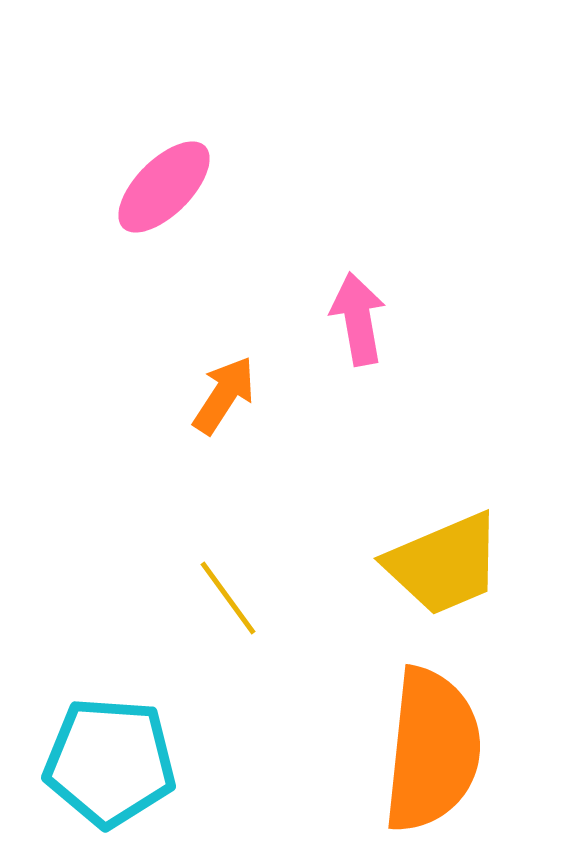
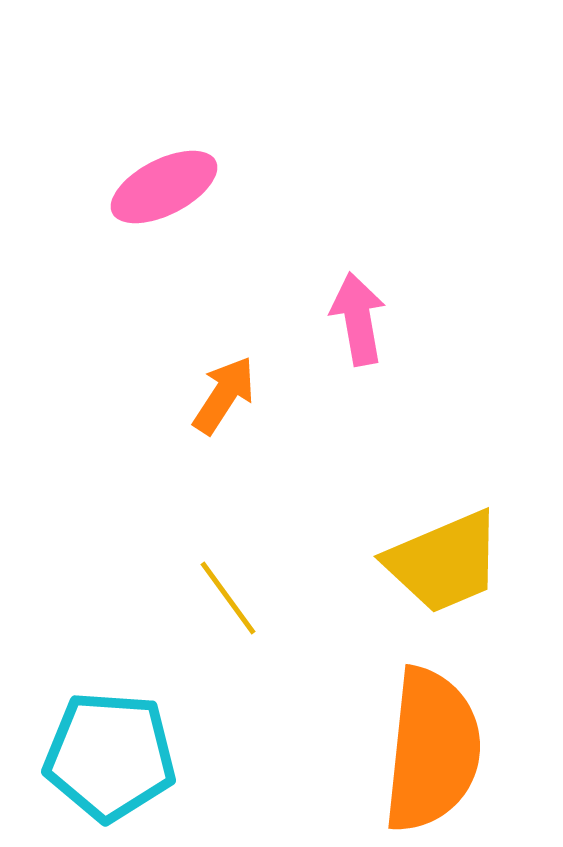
pink ellipse: rotated 18 degrees clockwise
yellow trapezoid: moved 2 px up
cyan pentagon: moved 6 px up
